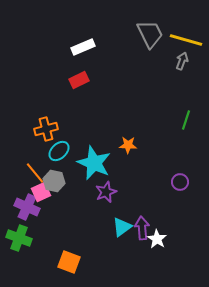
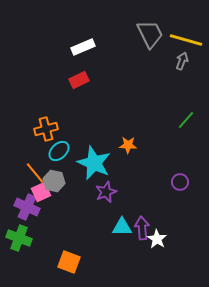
green line: rotated 24 degrees clockwise
cyan triangle: rotated 35 degrees clockwise
